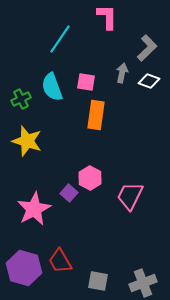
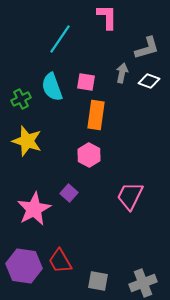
gray L-shape: rotated 28 degrees clockwise
pink hexagon: moved 1 px left, 23 px up
purple hexagon: moved 2 px up; rotated 8 degrees counterclockwise
